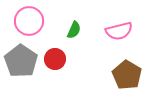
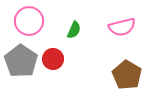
pink semicircle: moved 3 px right, 4 px up
red circle: moved 2 px left
